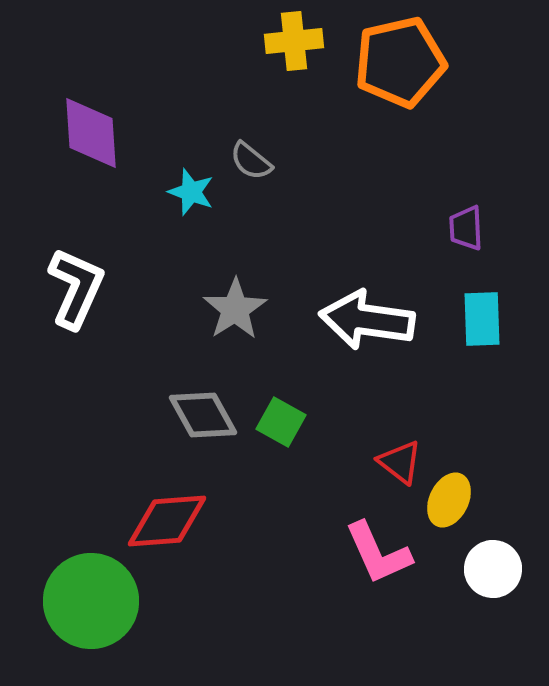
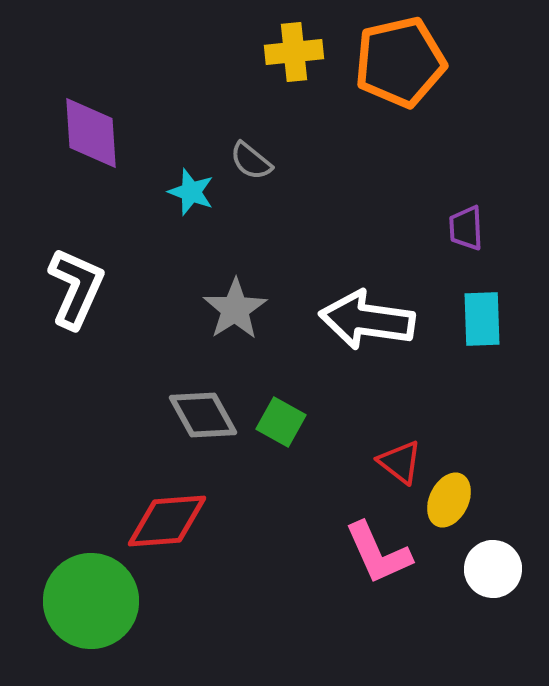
yellow cross: moved 11 px down
